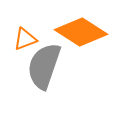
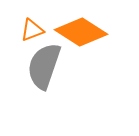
orange triangle: moved 7 px right, 9 px up
